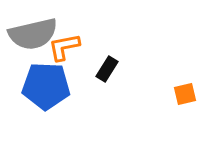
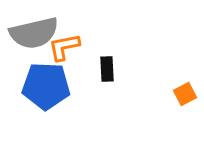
gray semicircle: moved 1 px right, 1 px up
black rectangle: rotated 35 degrees counterclockwise
orange square: rotated 15 degrees counterclockwise
